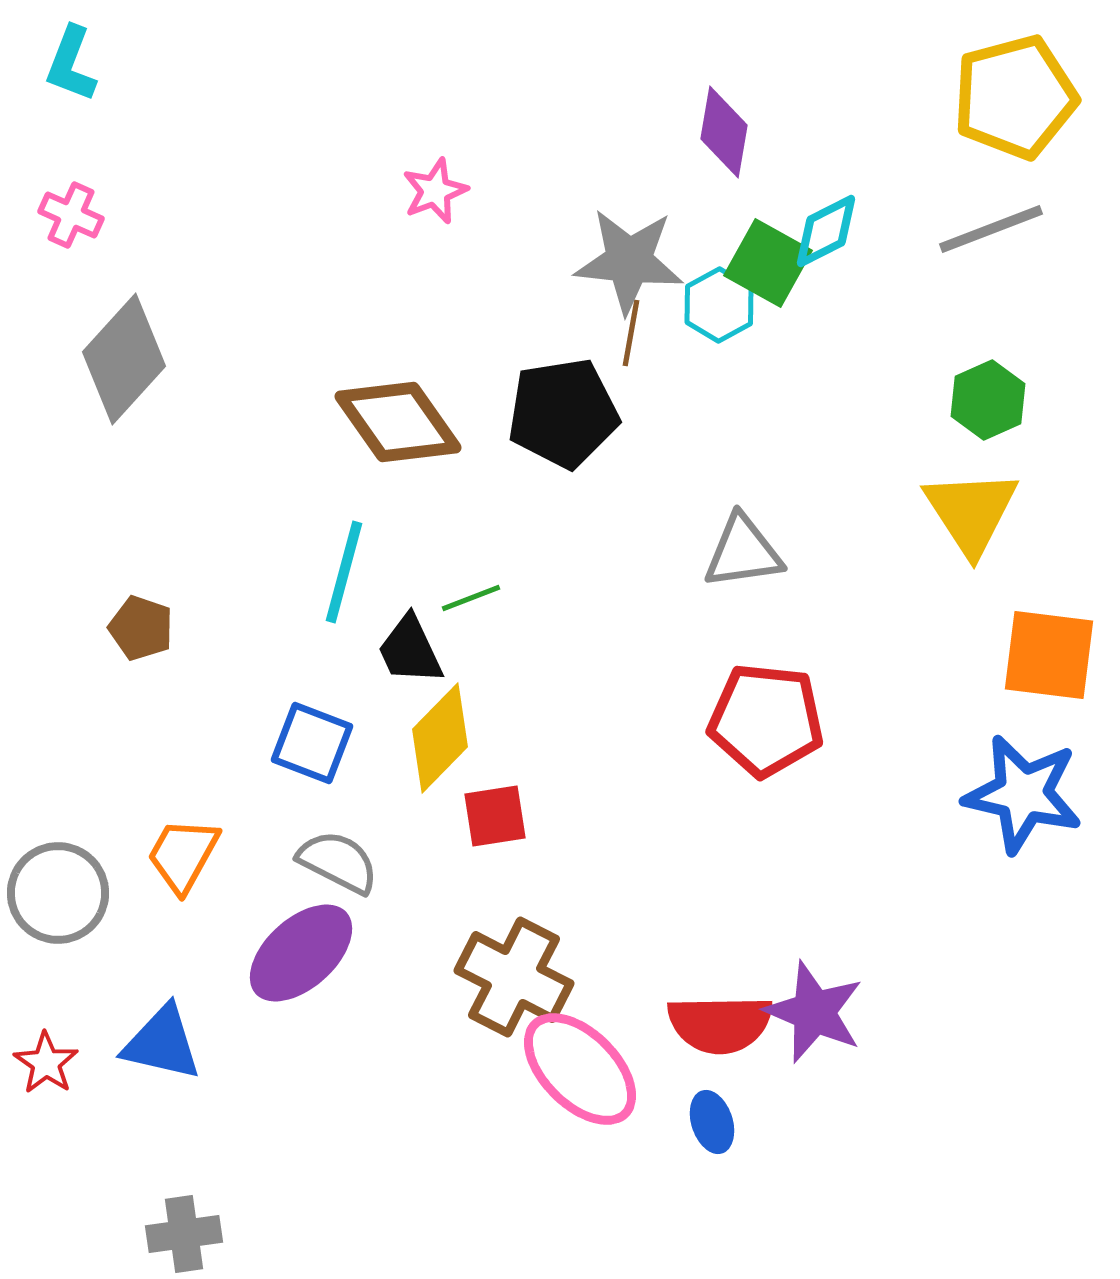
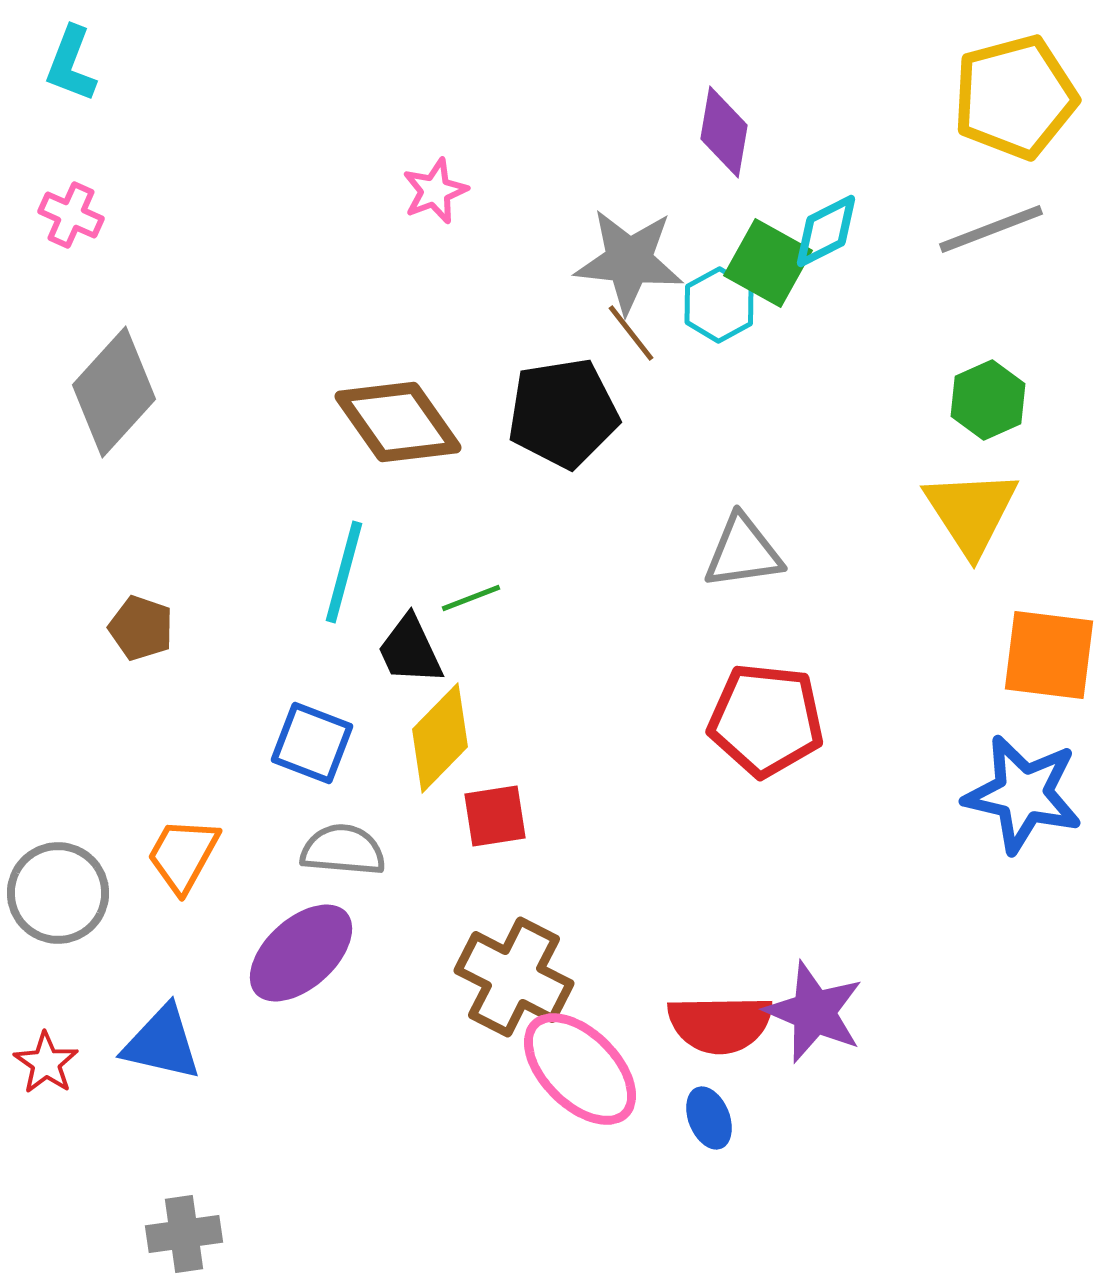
brown line: rotated 48 degrees counterclockwise
gray diamond: moved 10 px left, 33 px down
gray semicircle: moved 5 px right, 12 px up; rotated 22 degrees counterclockwise
blue ellipse: moved 3 px left, 4 px up; rotated 4 degrees counterclockwise
